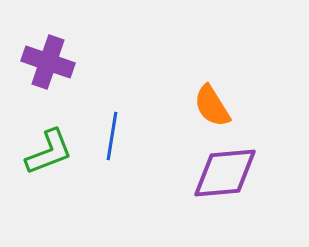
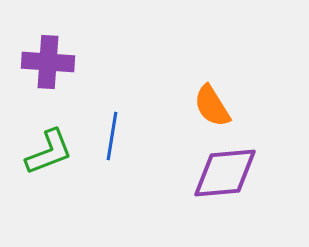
purple cross: rotated 15 degrees counterclockwise
